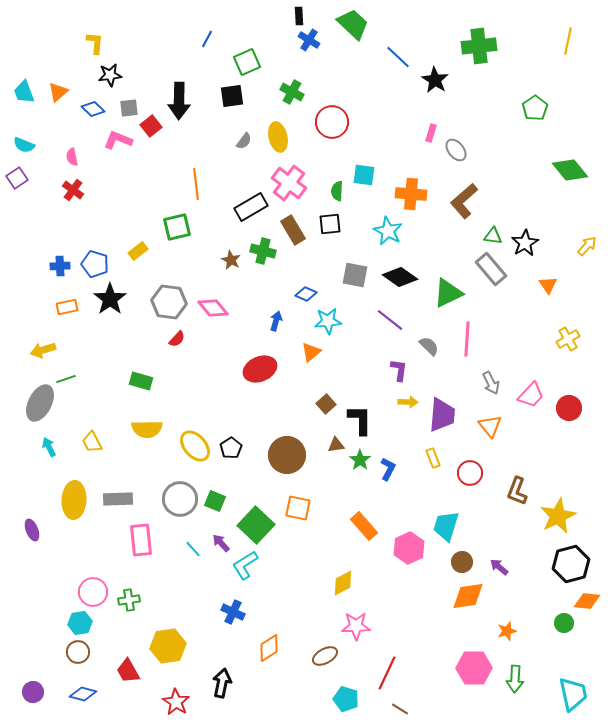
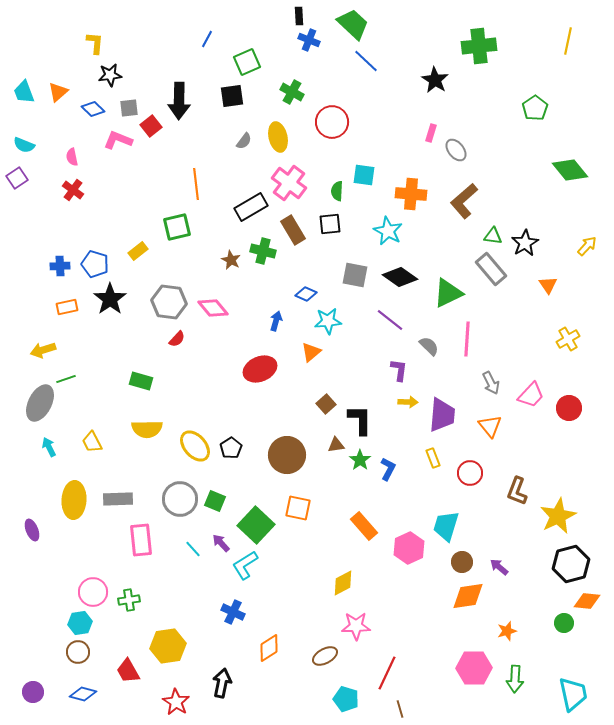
blue cross at (309, 40): rotated 10 degrees counterclockwise
blue line at (398, 57): moved 32 px left, 4 px down
brown line at (400, 709): rotated 42 degrees clockwise
